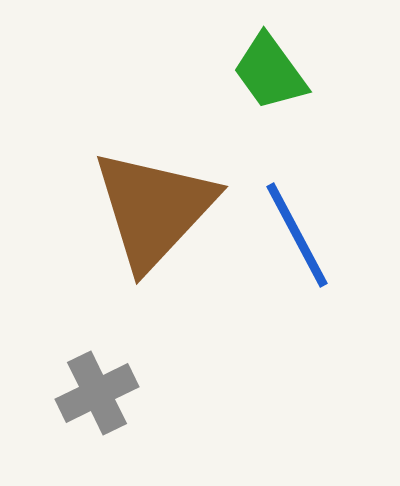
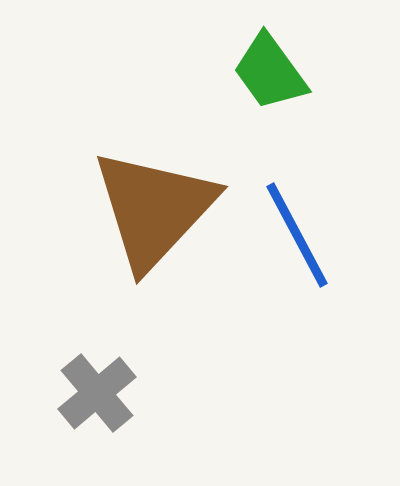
gray cross: rotated 14 degrees counterclockwise
